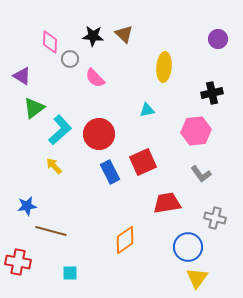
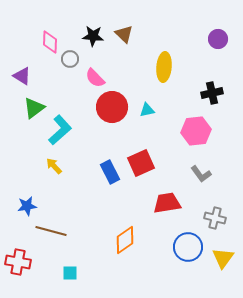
red circle: moved 13 px right, 27 px up
red square: moved 2 px left, 1 px down
yellow triangle: moved 26 px right, 20 px up
